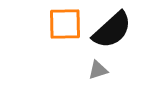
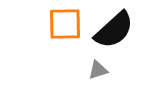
black semicircle: moved 2 px right
